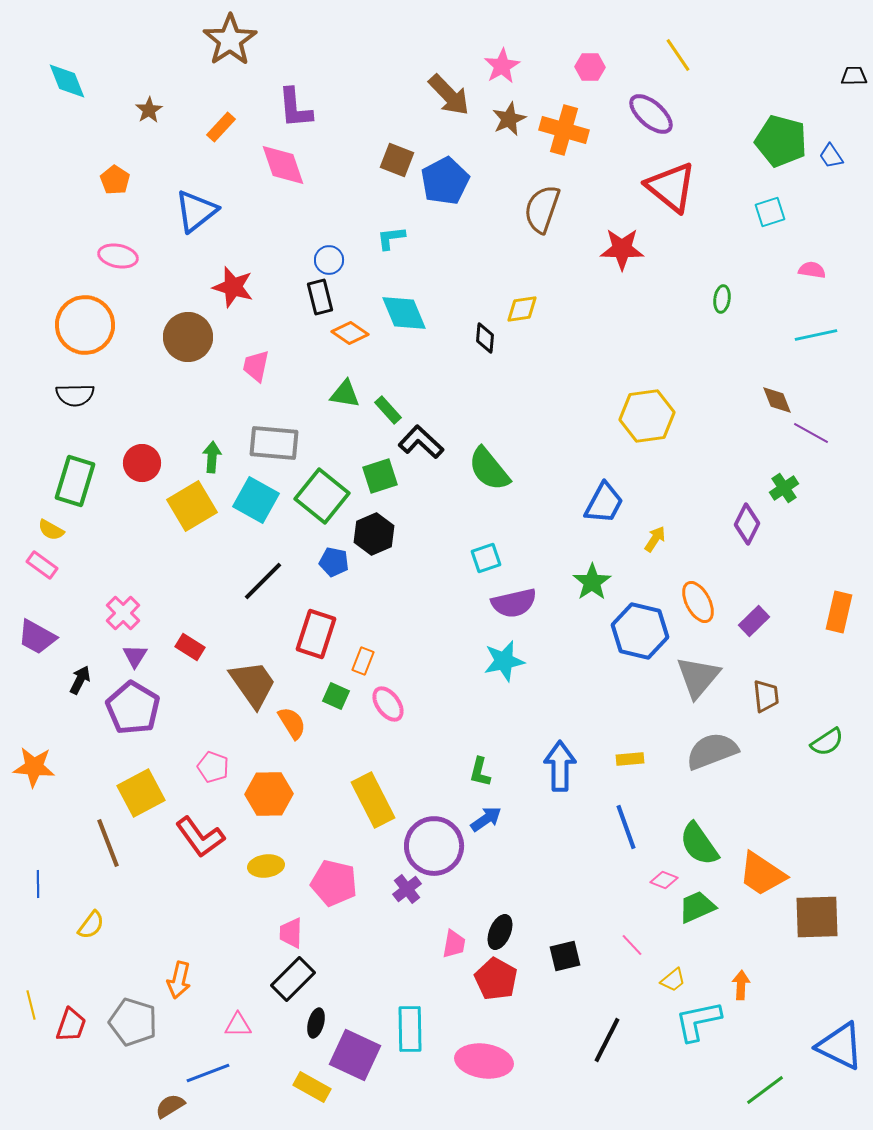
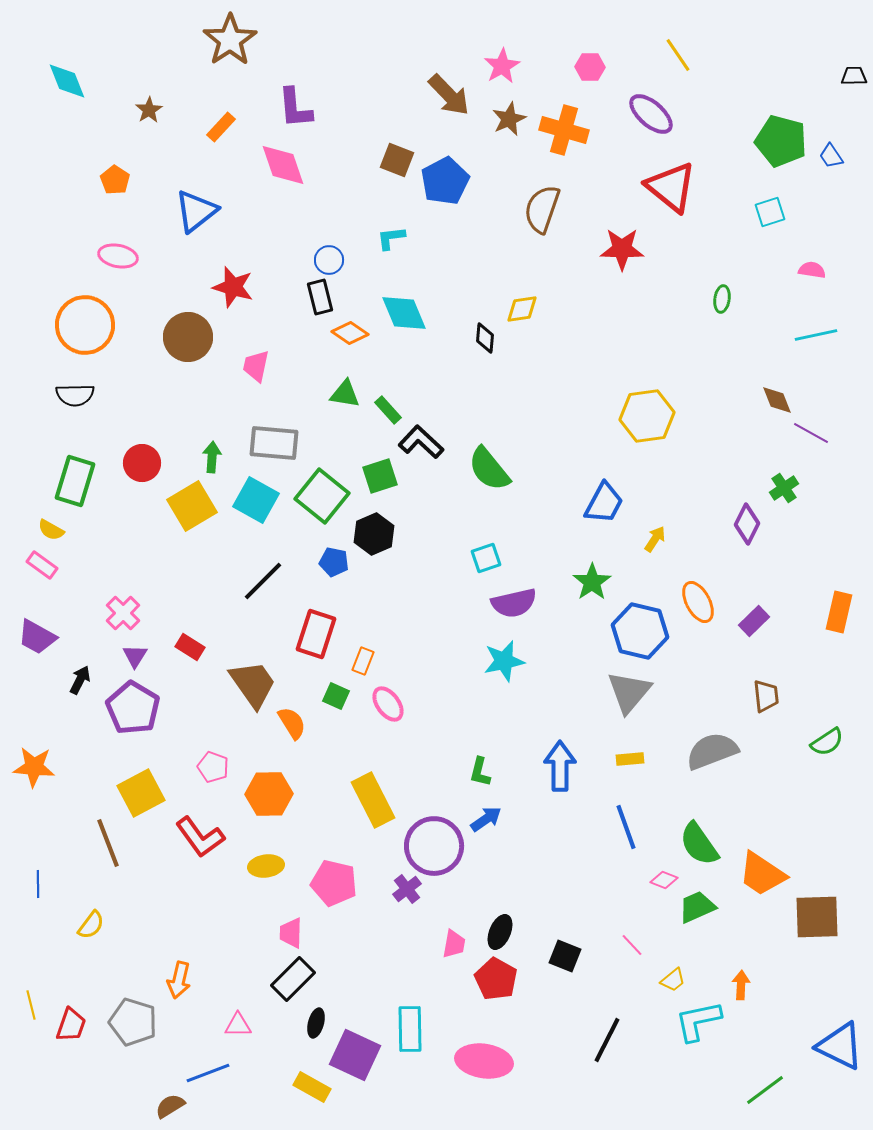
gray triangle at (698, 677): moved 69 px left, 15 px down
black square at (565, 956): rotated 36 degrees clockwise
